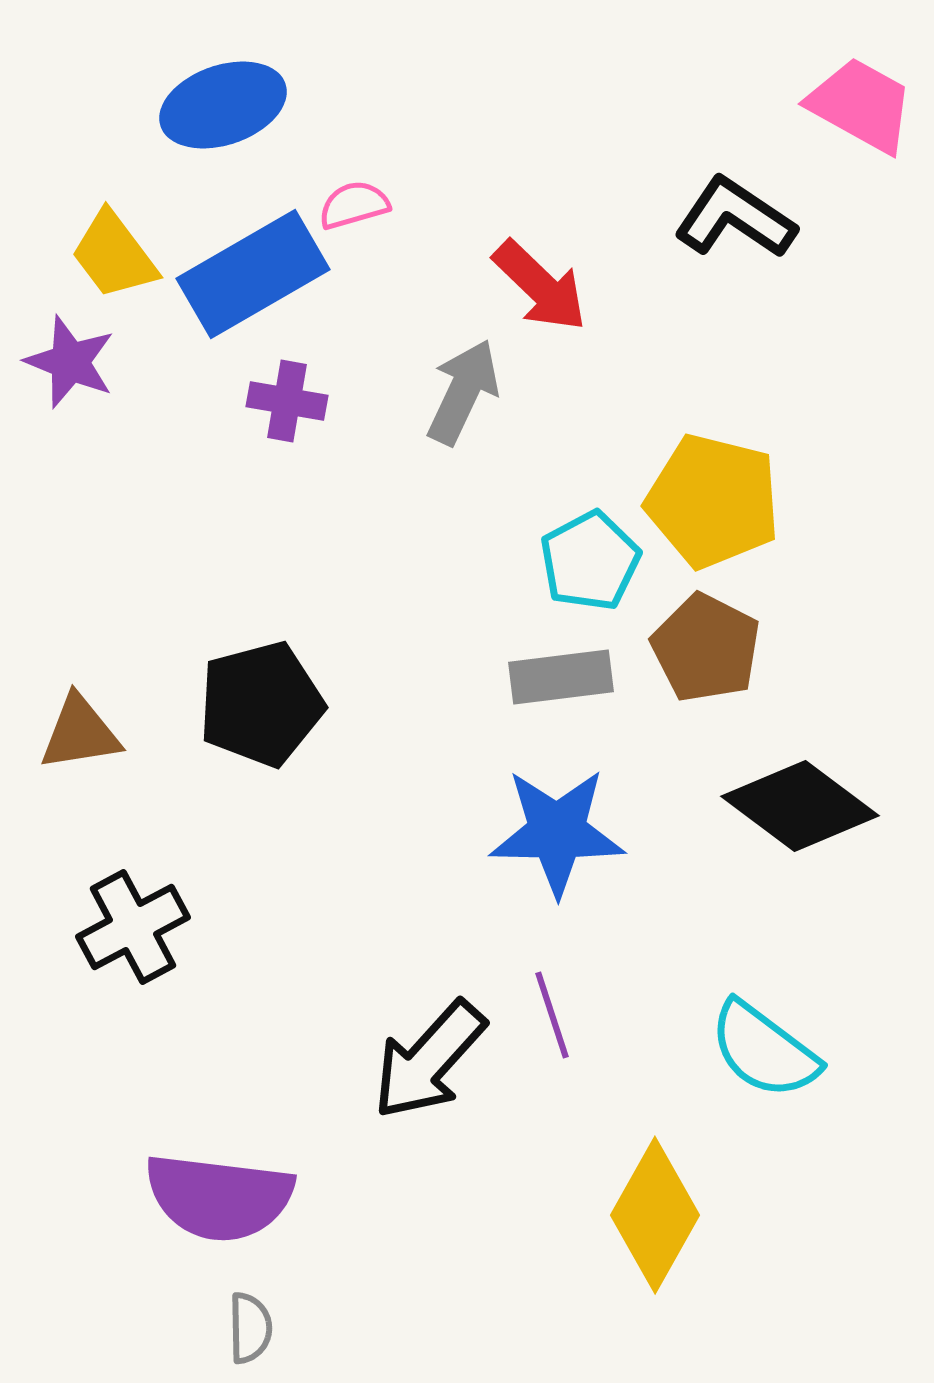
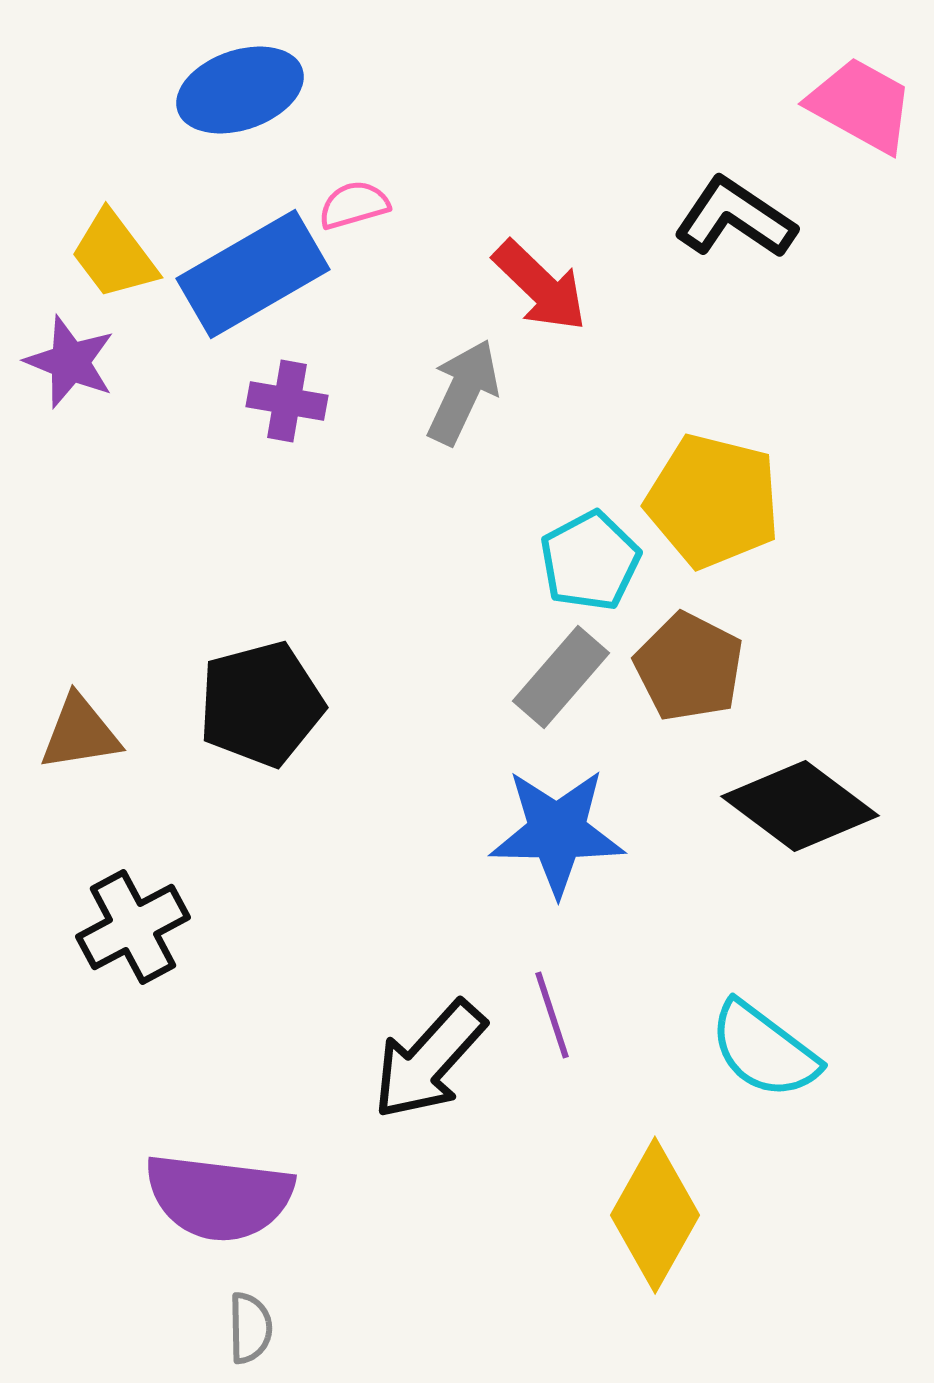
blue ellipse: moved 17 px right, 15 px up
brown pentagon: moved 17 px left, 19 px down
gray rectangle: rotated 42 degrees counterclockwise
